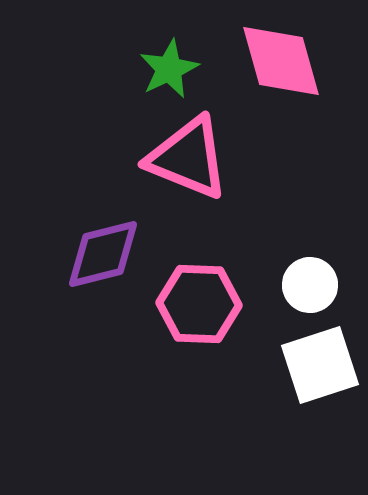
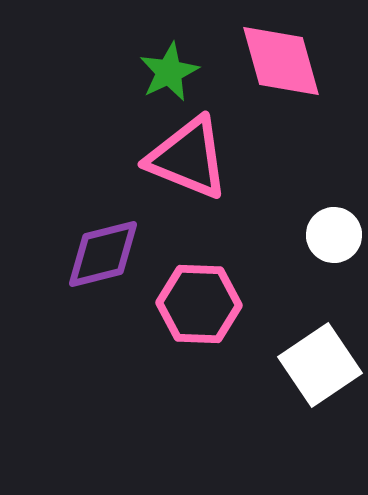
green star: moved 3 px down
white circle: moved 24 px right, 50 px up
white square: rotated 16 degrees counterclockwise
